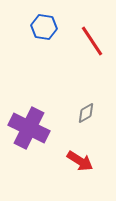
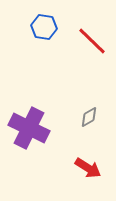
red line: rotated 12 degrees counterclockwise
gray diamond: moved 3 px right, 4 px down
red arrow: moved 8 px right, 7 px down
